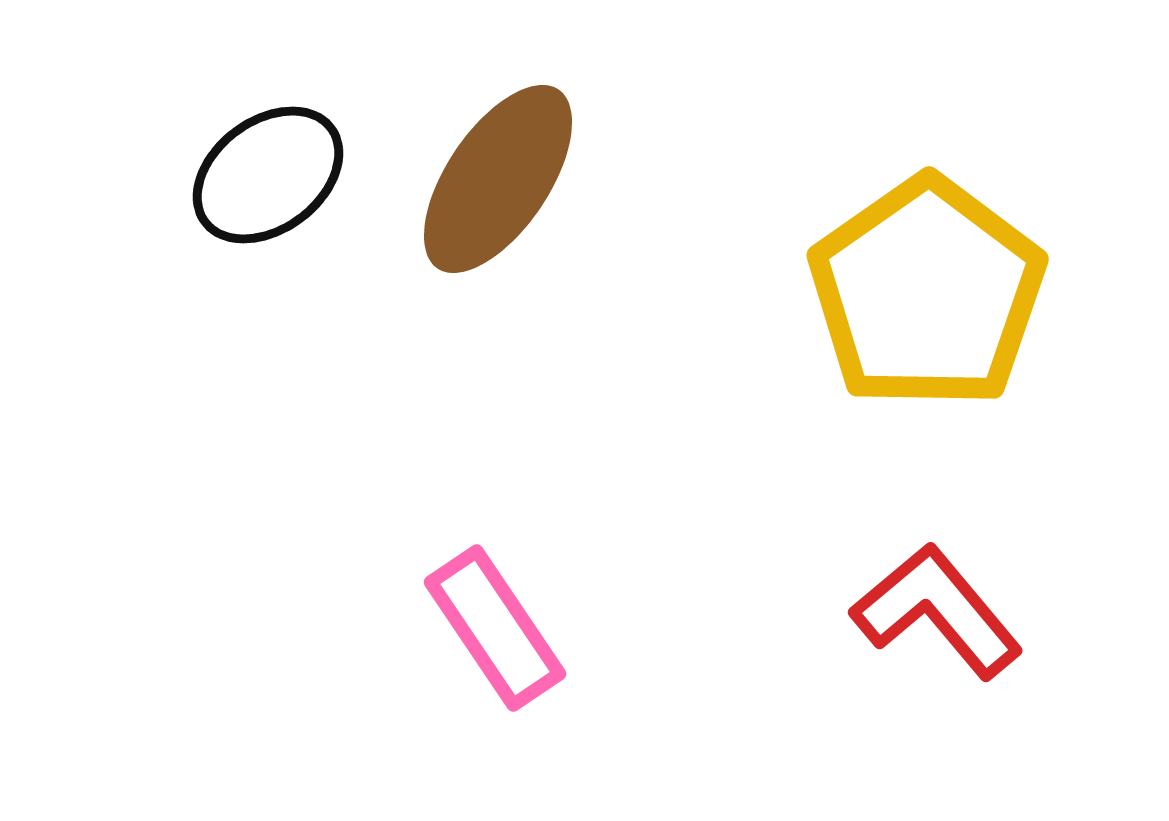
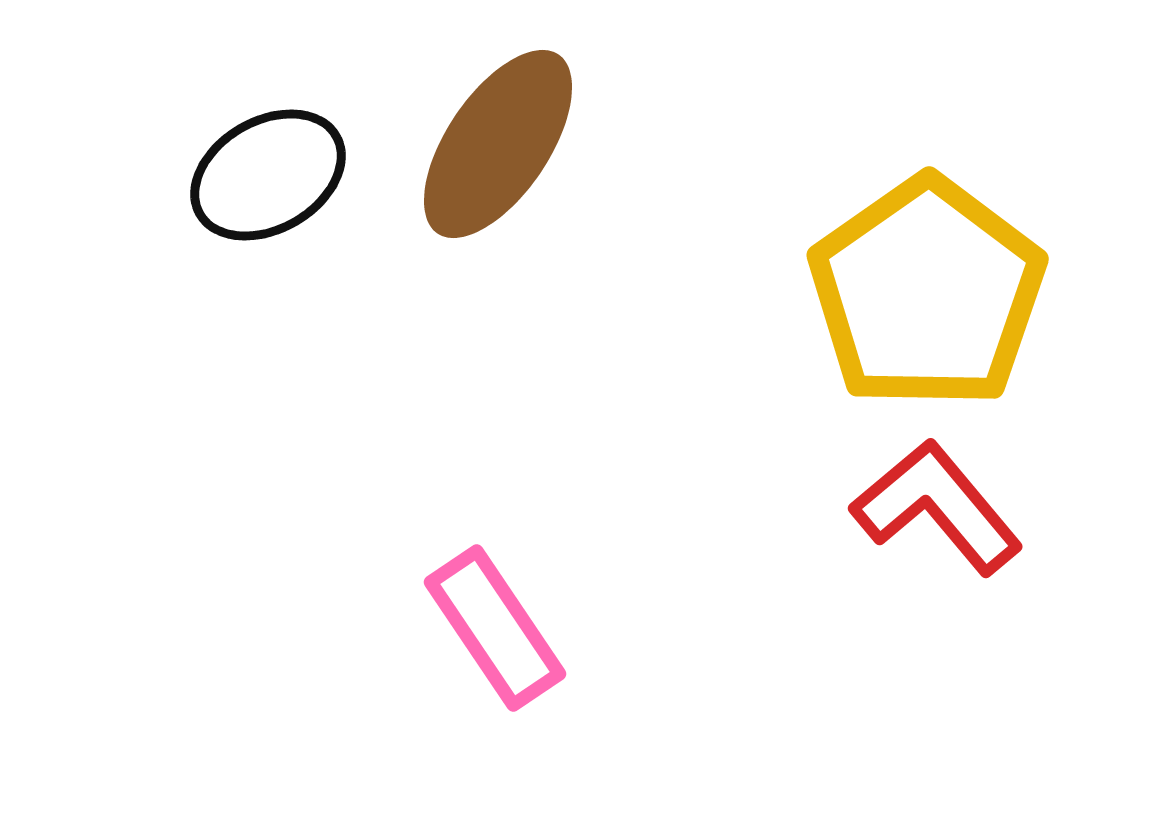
black ellipse: rotated 7 degrees clockwise
brown ellipse: moved 35 px up
red L-shape: moved 104 px up
